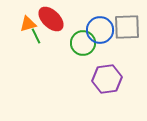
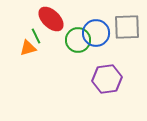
orange triangle: moved 24 px down
blue circle: moved 4 px left, 3 px down
green circle: moved 5 px left, 3 px up
